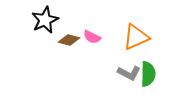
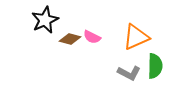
brown diamond: moved 1 px right, 1 px up
green semicircle: moved 7 px right, 8 px up
